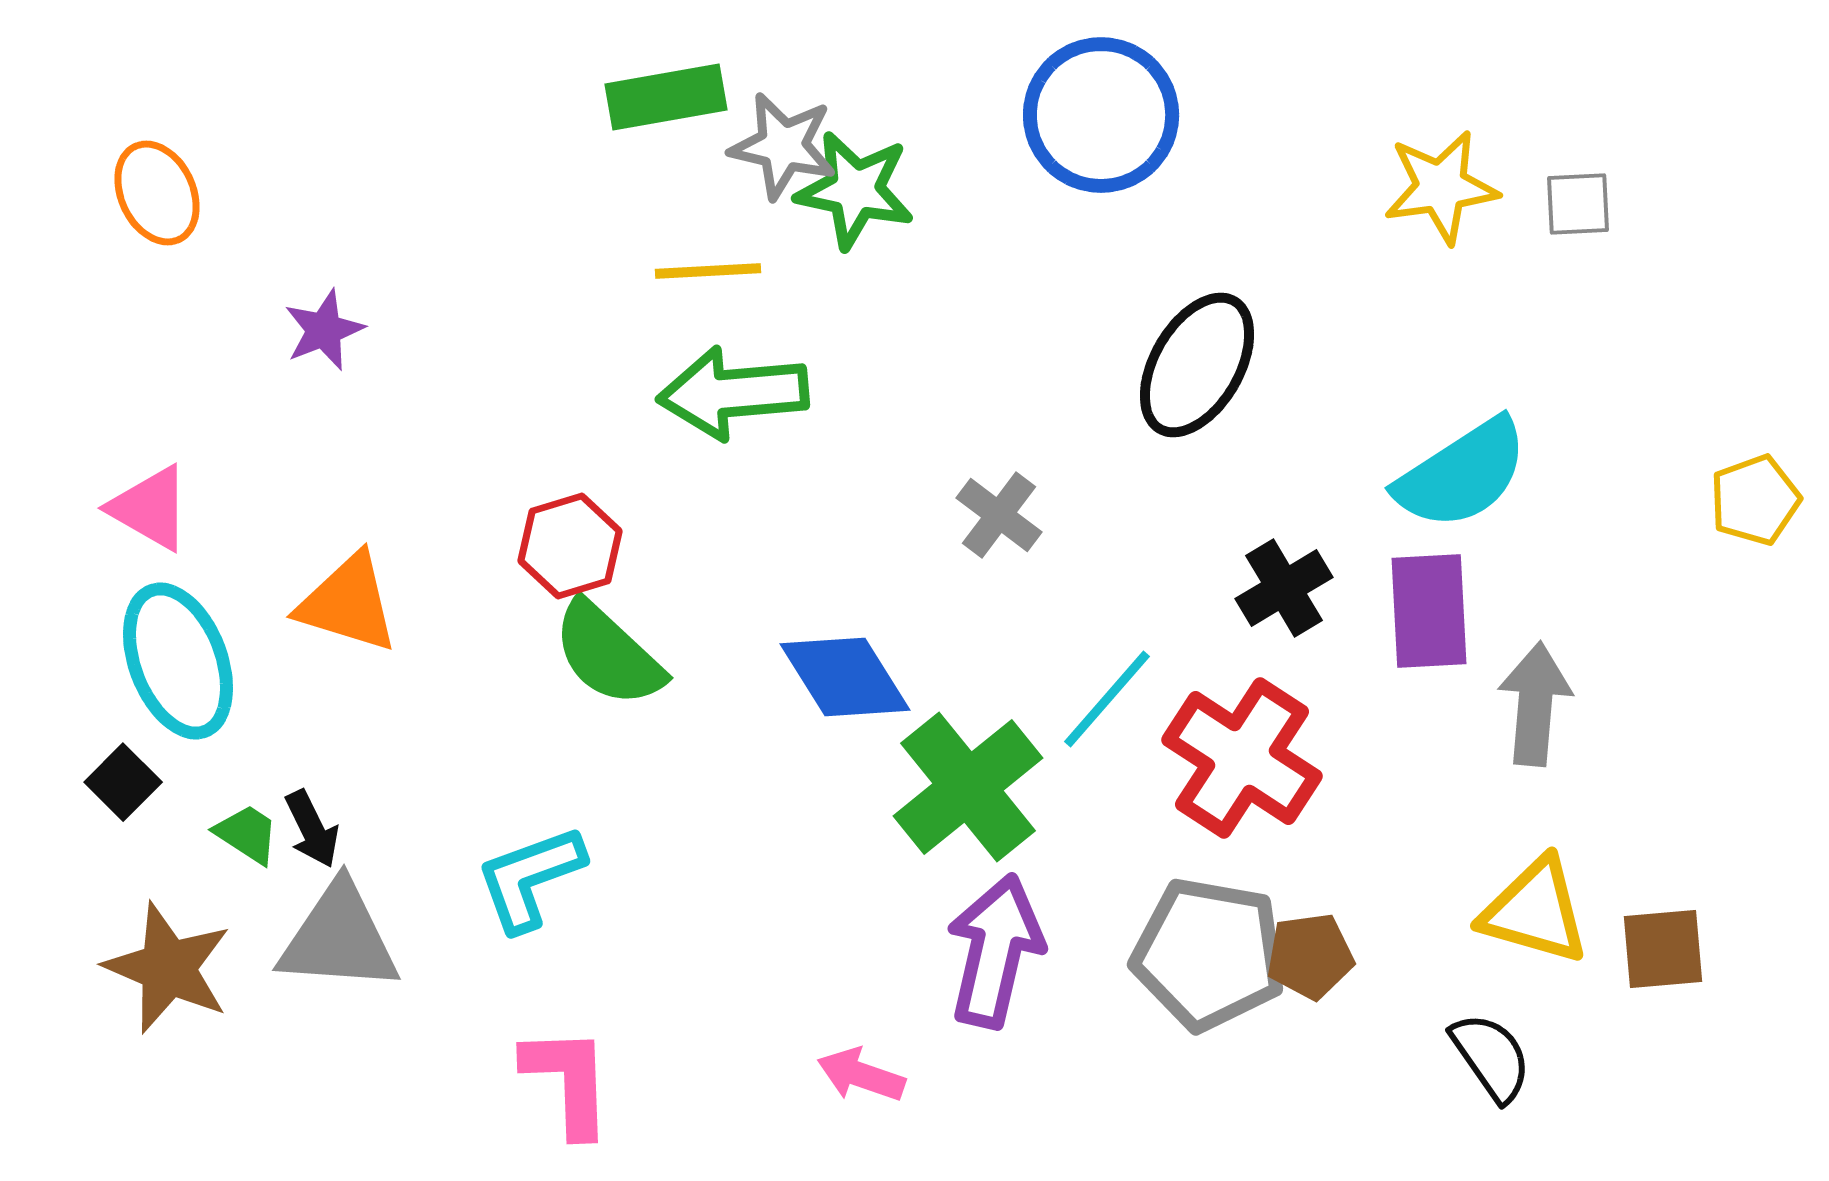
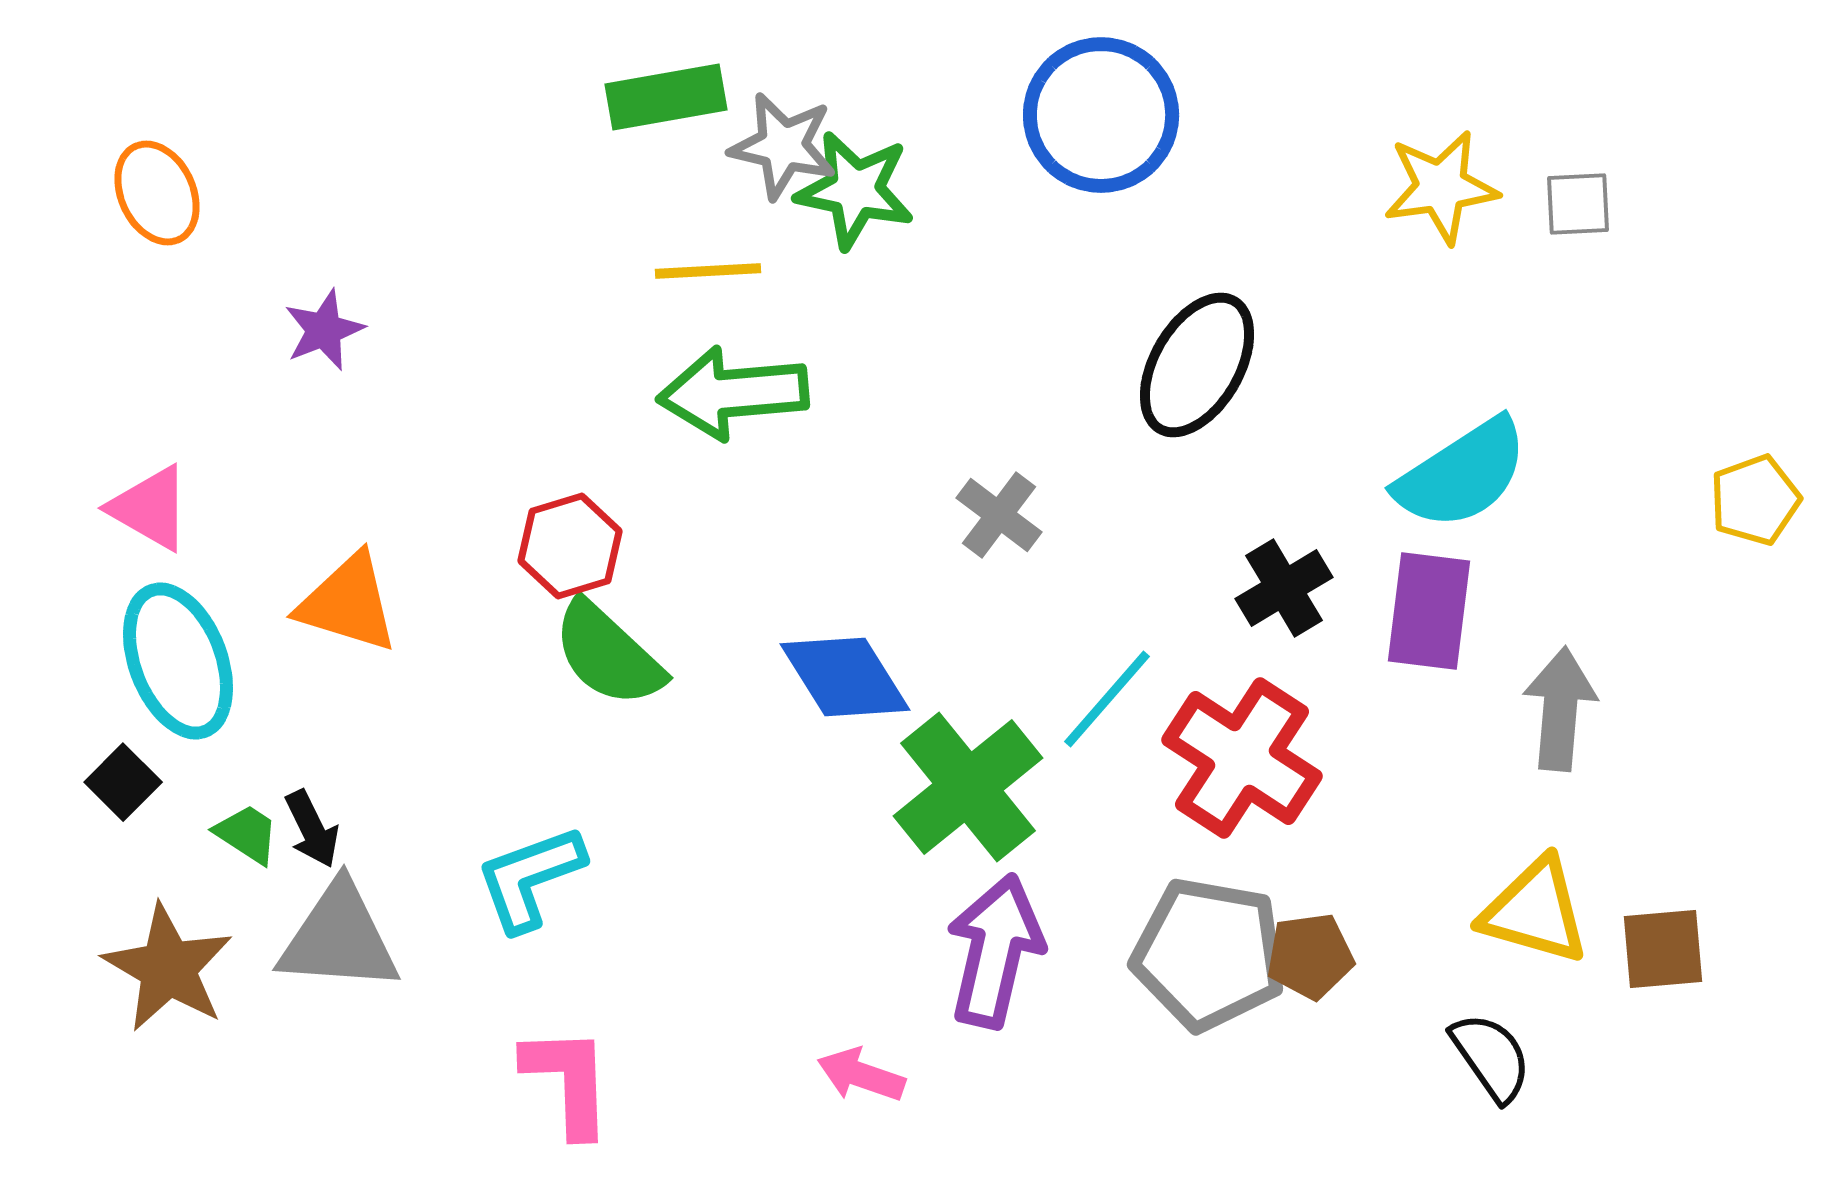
purple rectangle: rotated 10 degrees clockwise
gray arrow: moved 25 px right, 5 px down
brown star: rotated 7 degrees clockwise
